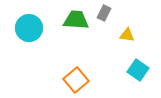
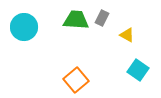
gray rectangle: moved 2 px left, 5 px down
cyan circle: moved 5 px left, 1 px up
yellow triangle: rotated 21 degrees clockwise
